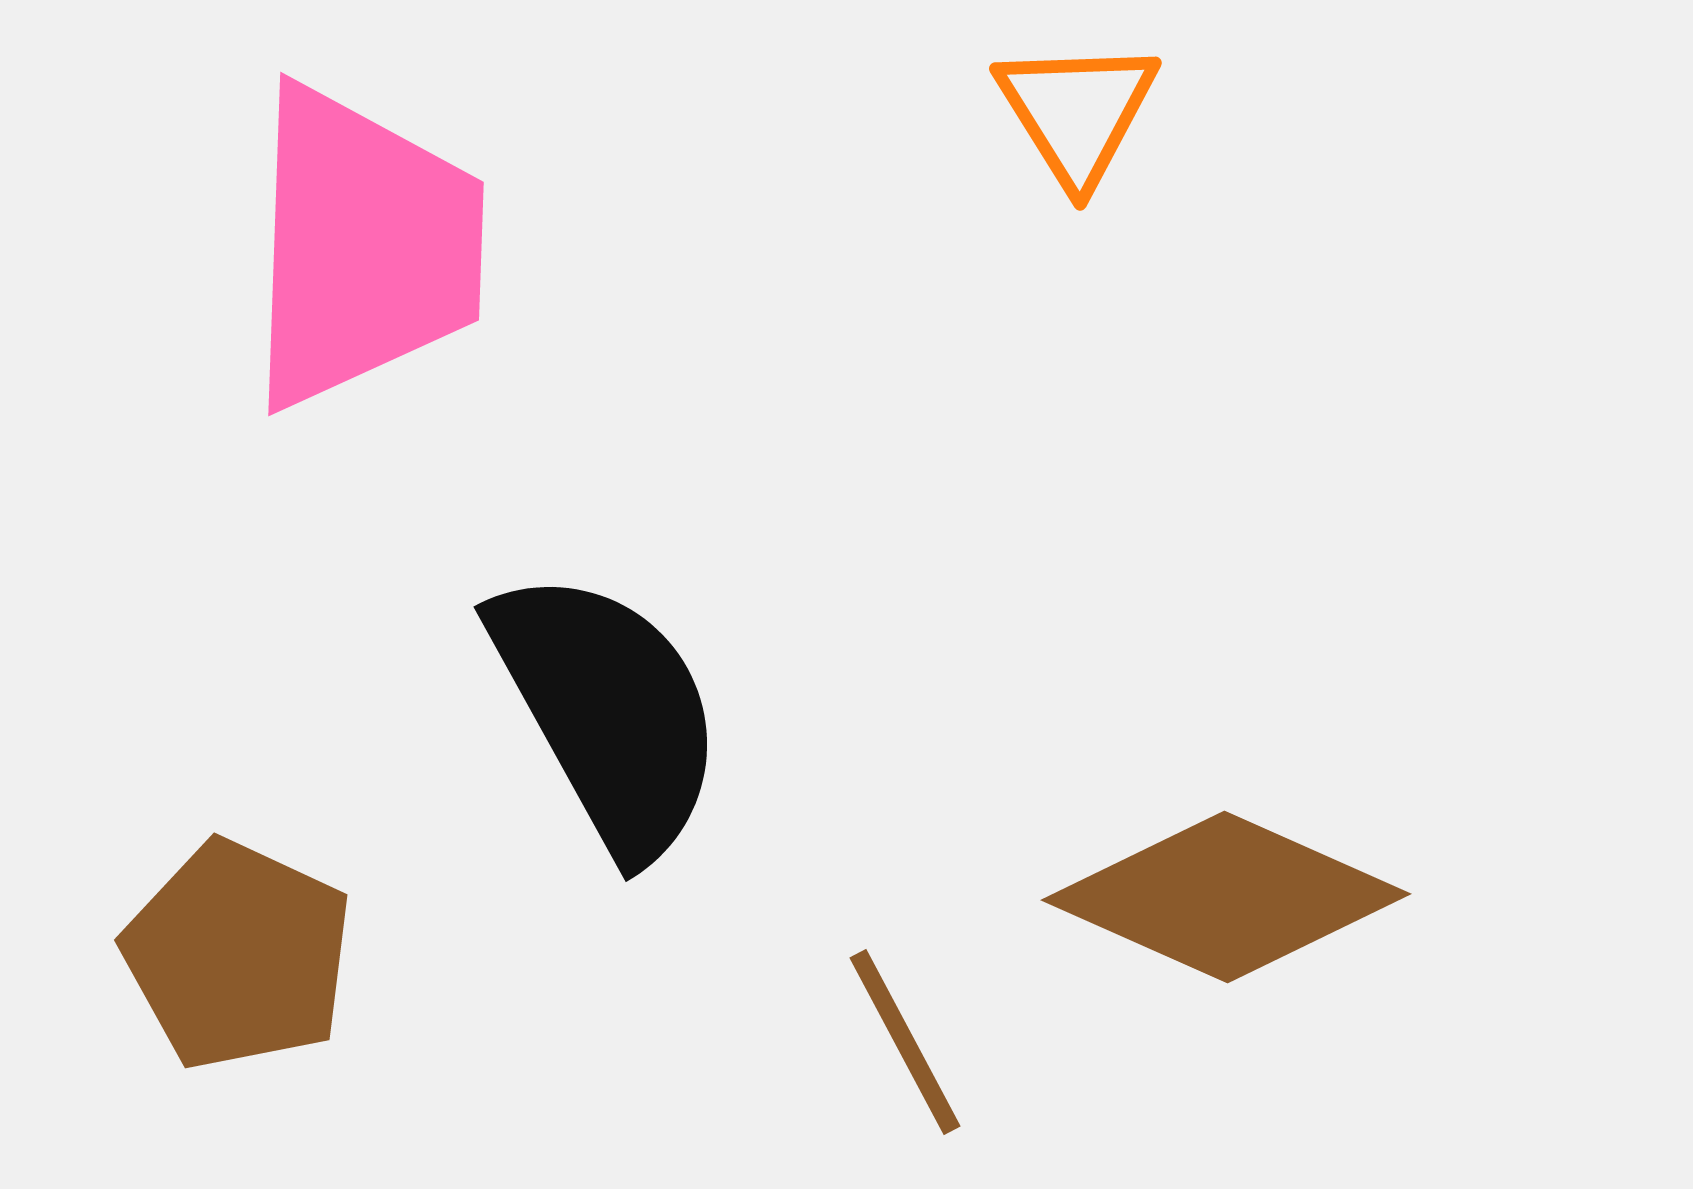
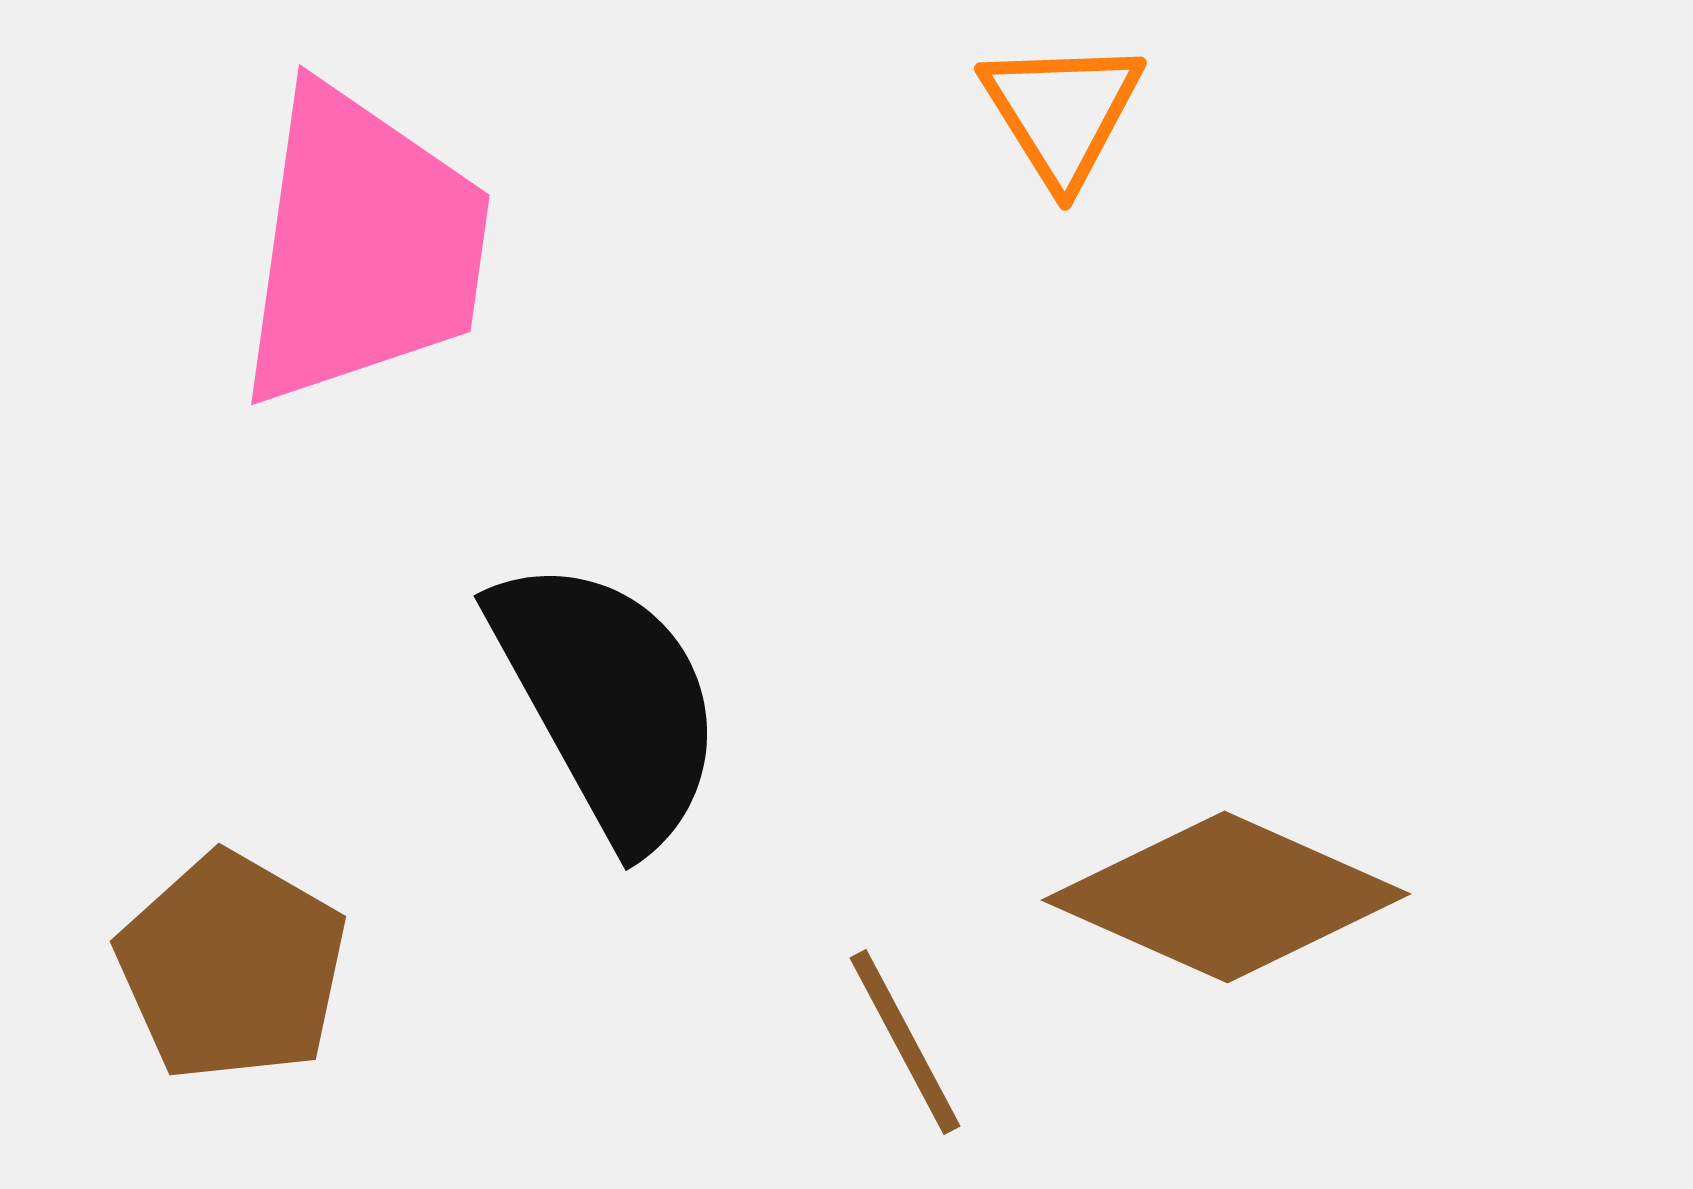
orange triangle: moved 15 px left
pink trapezoid: rotated 6 degrees clockwise
black semicircle: moved 11 px up
brown pentagon: moved 6 px left, 12 px down; rotated 5 degrees clockwise
